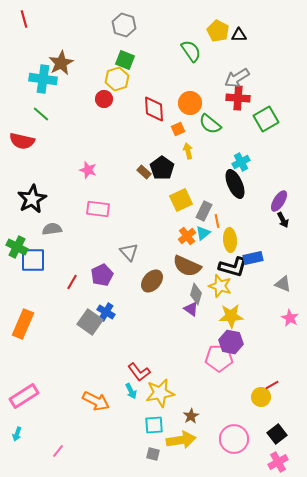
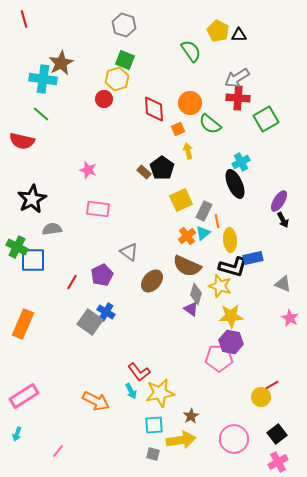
gray triangle at (129, 252): rotated 12 degrees counterclockwise
